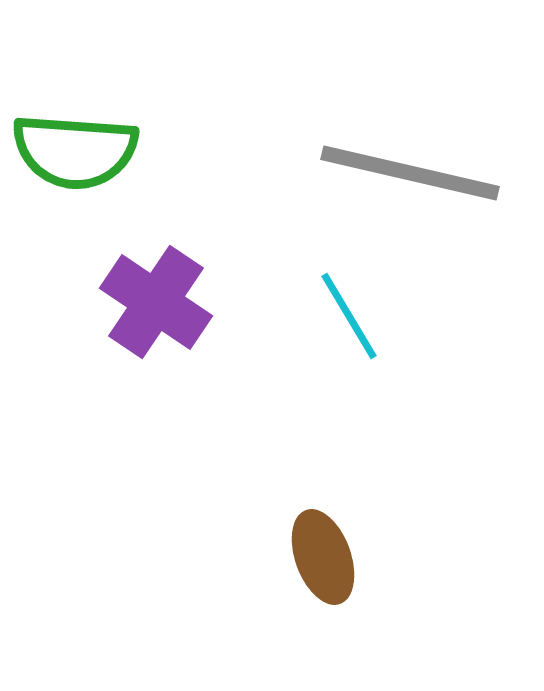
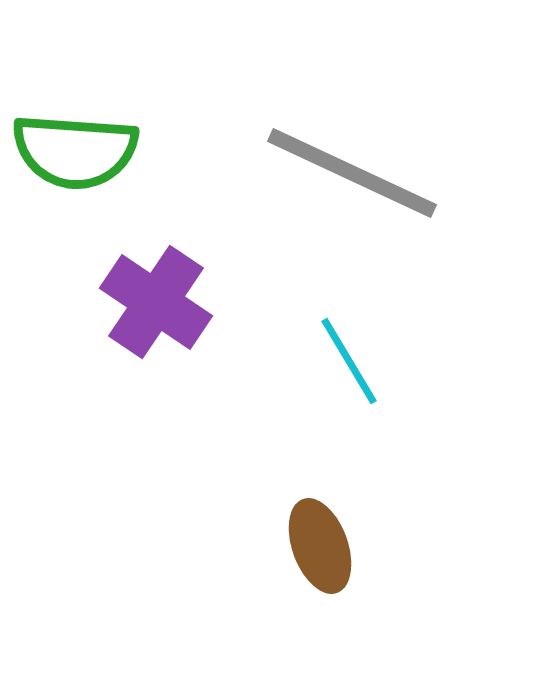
gray line: moved 58 px left; rotated 12 degrees clockwise
cyan line: moved 45 px down
brown ellipse: moved 3 px left, 11 px up
